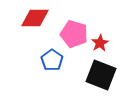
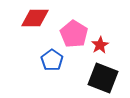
pink pentagon: rotated 16 degrees clockwise
red star: moved 2 px down
black square: moved 2 px right, 3 px down
